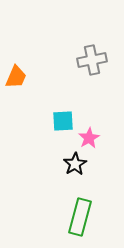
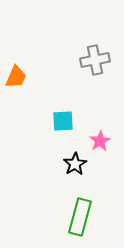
gray cross: moved 3 px right
pink star: moved 11 px right, 3 px down
